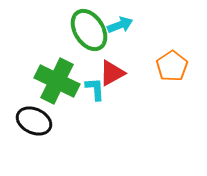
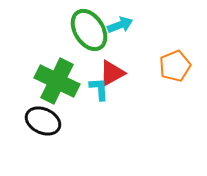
orange pentagon: moved 3 px right; rotated 12 degrees clockwise
cyan L-shape: moved 4 px right
black ellipse: moved 9 px right
